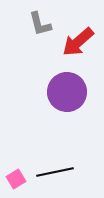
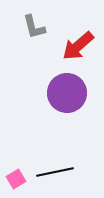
gray L-shape: moved 6 px left, 3 px down
red arrow: moved 4 px down
purple circle: moved 1 px down
